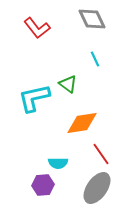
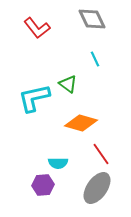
orange diamond: moved 1 px left; rotated 24 degrees clockwise
